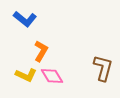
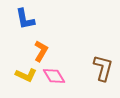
blue L-shape: rotated 40 degrees clockwise
pink diamond: moved 2 px right
